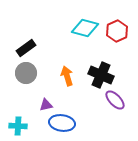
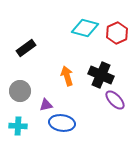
red hexagon: moved 2 px down
gray circle: moved 6 px left, 18 px down
